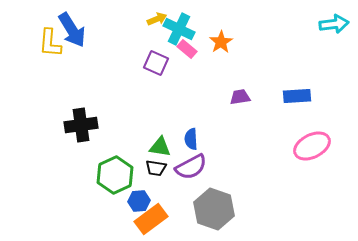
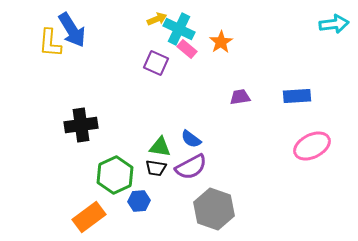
blue semicircle: rotated 50 degrees counterclockwise
orange rectangle: moved 62 px left, 2 px up
